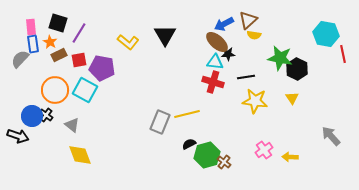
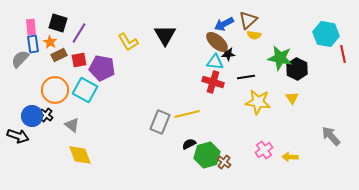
yellow L-shape: rotated 20 degrees clockwise
yellow star: moved 3 px right, 1 px down
